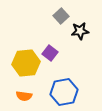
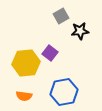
gray square: rotated 14 degrees clockwise
